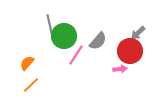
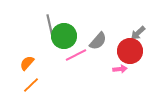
pink line: rotated 30 degrees clockwise
